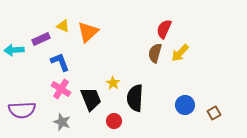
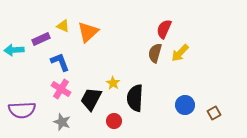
black trapezoid: rotated 130 degrees counterclockwise
